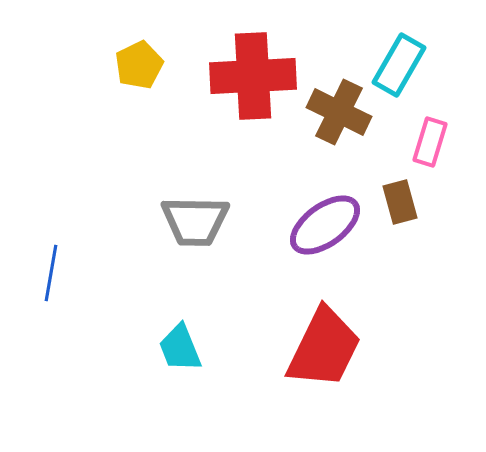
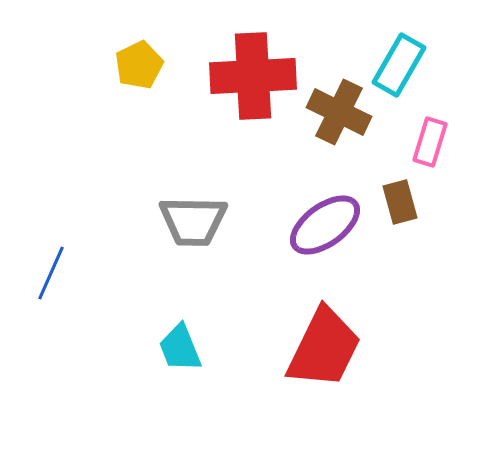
gray trapezoid: moved 2 px left
blue line: rotated 14 degrees clockwise
